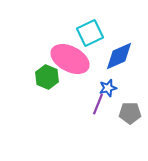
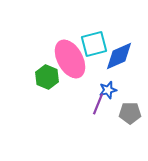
cyan square: moved 4 px right, 11 px down; rotated 12 degrees clockwise
pink ellipse: rotated 33 degrees clockwise
blue star: moved 2 px down
